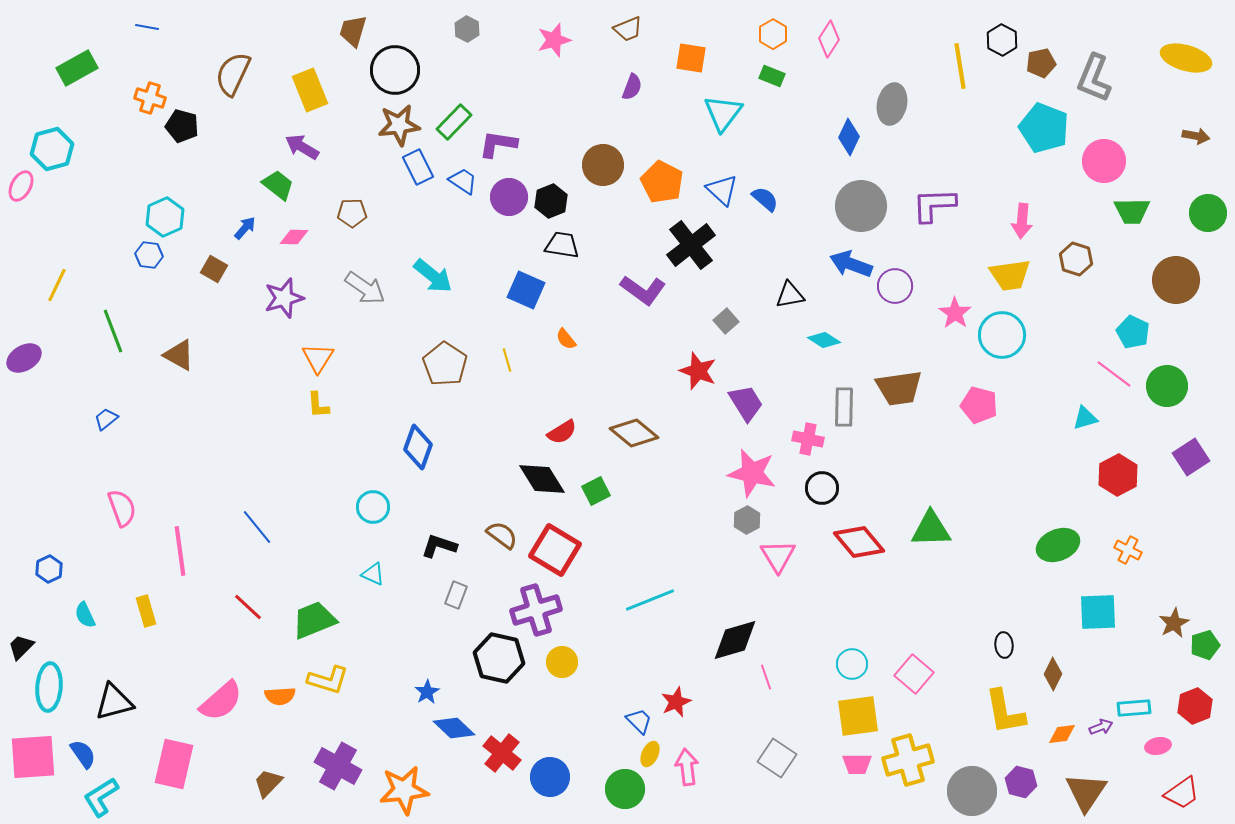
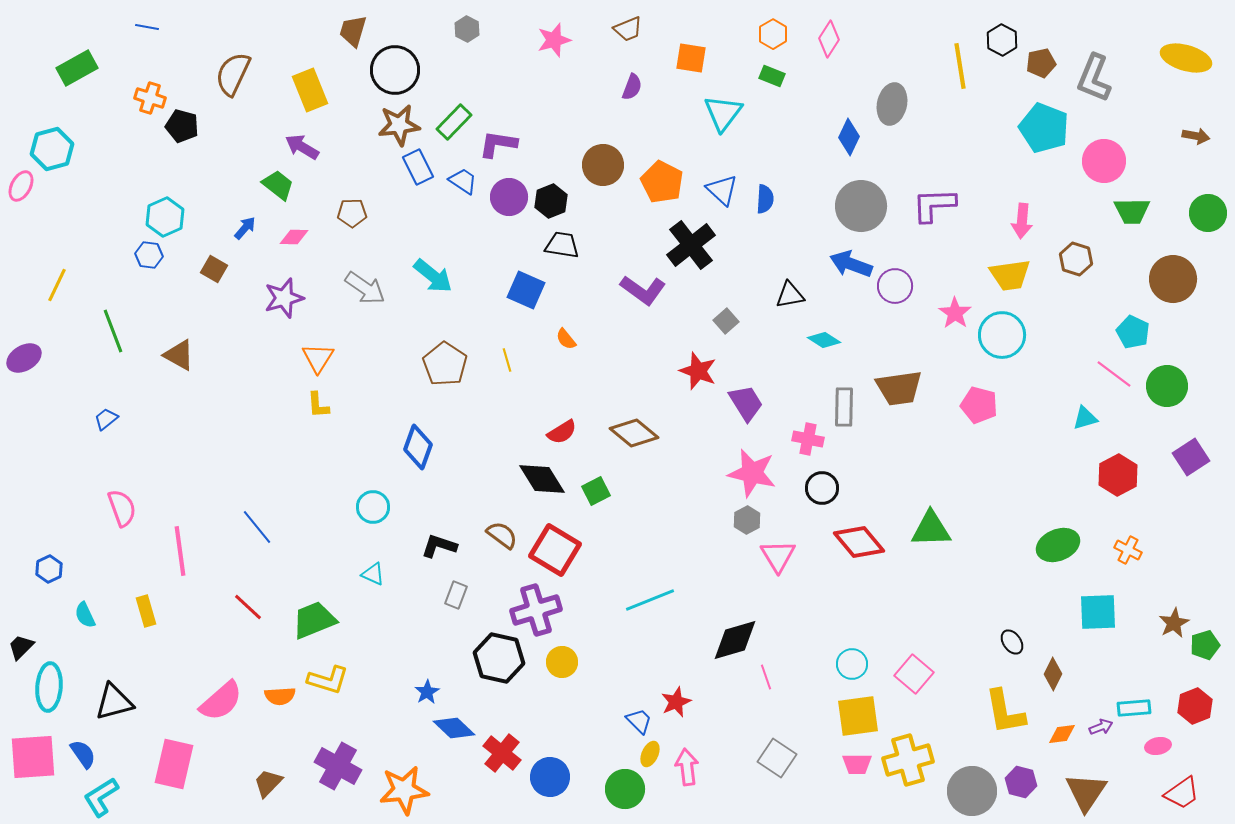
blue semicircle at (765, 199): rotated 52 degrees clockwise
brown circle at (1176, 280): moved 3 px left, 1 px up
black ellipse at (1004, 645): moved 8 px right, 3 px up; rotated 30 degrees counterclockwise
